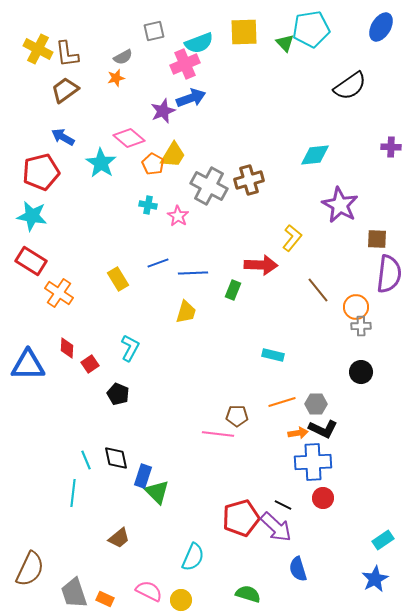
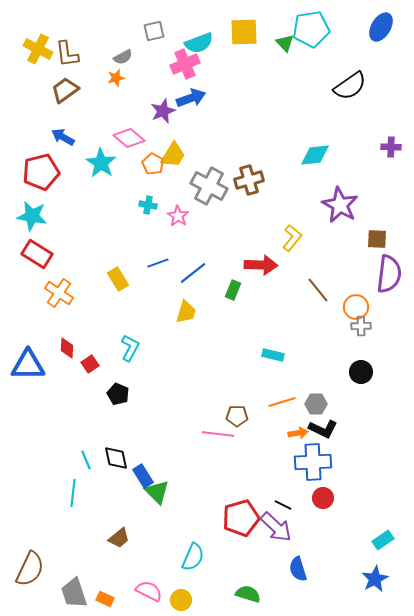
red rectangle at (31, 261): moved 6 px right, 7 px up
blue line at (193, 273): rotated 36 degrees counterclockwise
blue rectangle at (143, 476): rotated 50 degrees counterclockwise
